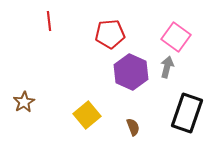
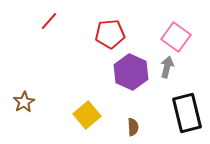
red line: rotated 48 degrees clockwise
black rectangle: rotated 33 degrees counterclockwise
brown semicircle: rotated 18 degrees clockwise
